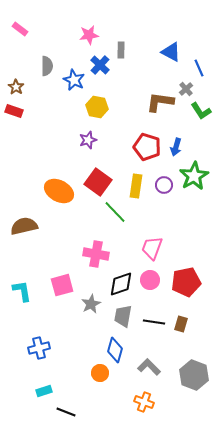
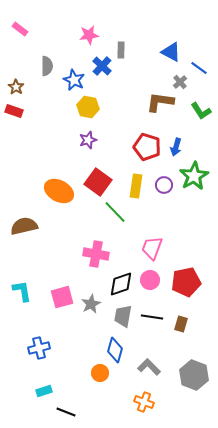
blue cross at (100, 65): moved 2 px right, 1 px down
blue line at (199, 68): rotated 30 degrees counterclockwise
gray cross at (186, 89): moved 6 px left, 7 px up
yellow hexagon at (97, 107): moved 9 px left
pink square at (62, 285): moved 12 px down
black line at (154, 322): moved 2 px left, 5 px up
